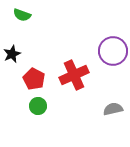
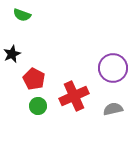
purple circle: moved 17 px down
red cross: moved 21 px down
